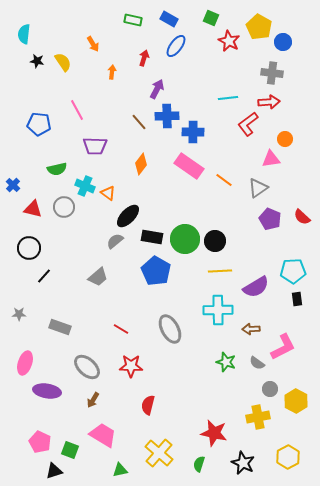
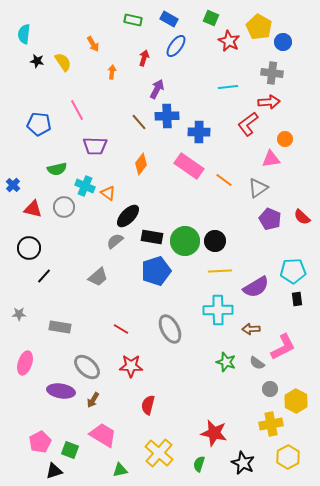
cyan line at (228, 98): moved 11 px up
blue cross at (193, 132): moved 6 px right
green circle at (185, 239): moved 2 px down
blue pentagon at (156, 271): rotated 24 degrees clockwise
gray rectangle at (60, 327): rotated 10 degrees counterclockwise
purple ellipse at (47, 391): moved 14 px right
yellow cross at (258, 417): moved 13 px right, 7 px down
pink pentagon at (40, 442): rotated 20 degrees clockwise
